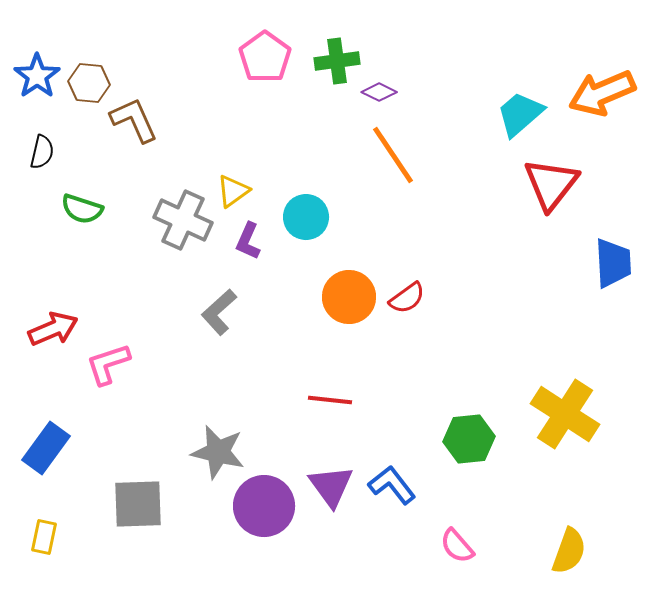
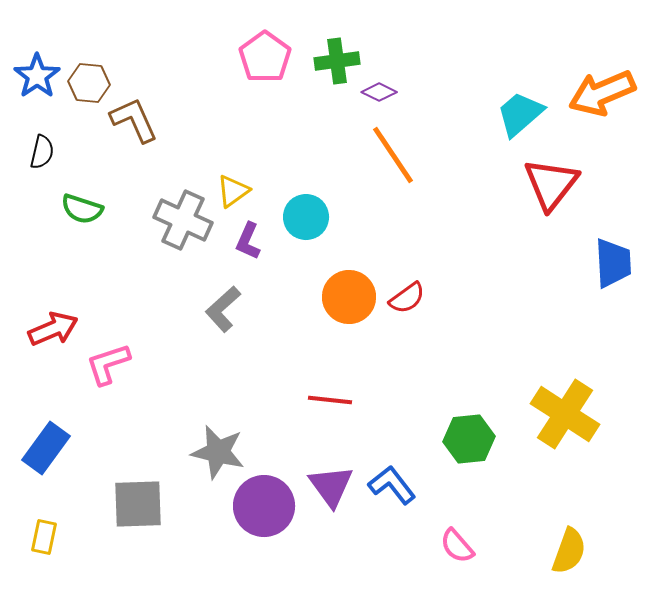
gray L-shape: moved 4 px right, 3 px up
